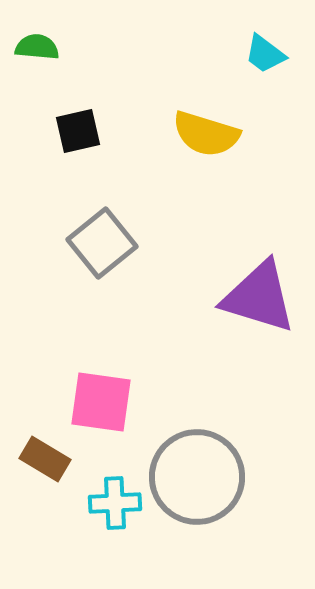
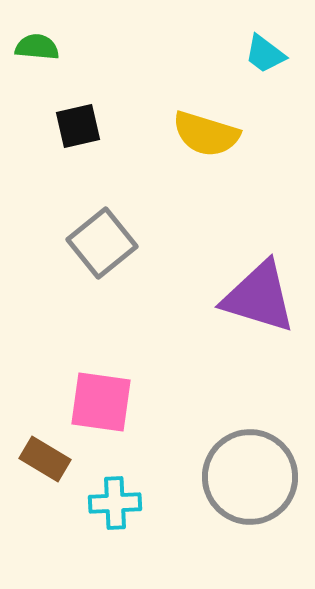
black square: moved 5 px up
gray circle: moved 53 px right
